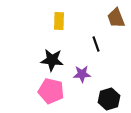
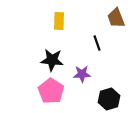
black line: moved 1 px right, 1 px up
pink pentagon: rotated 20 degrees clockwise
